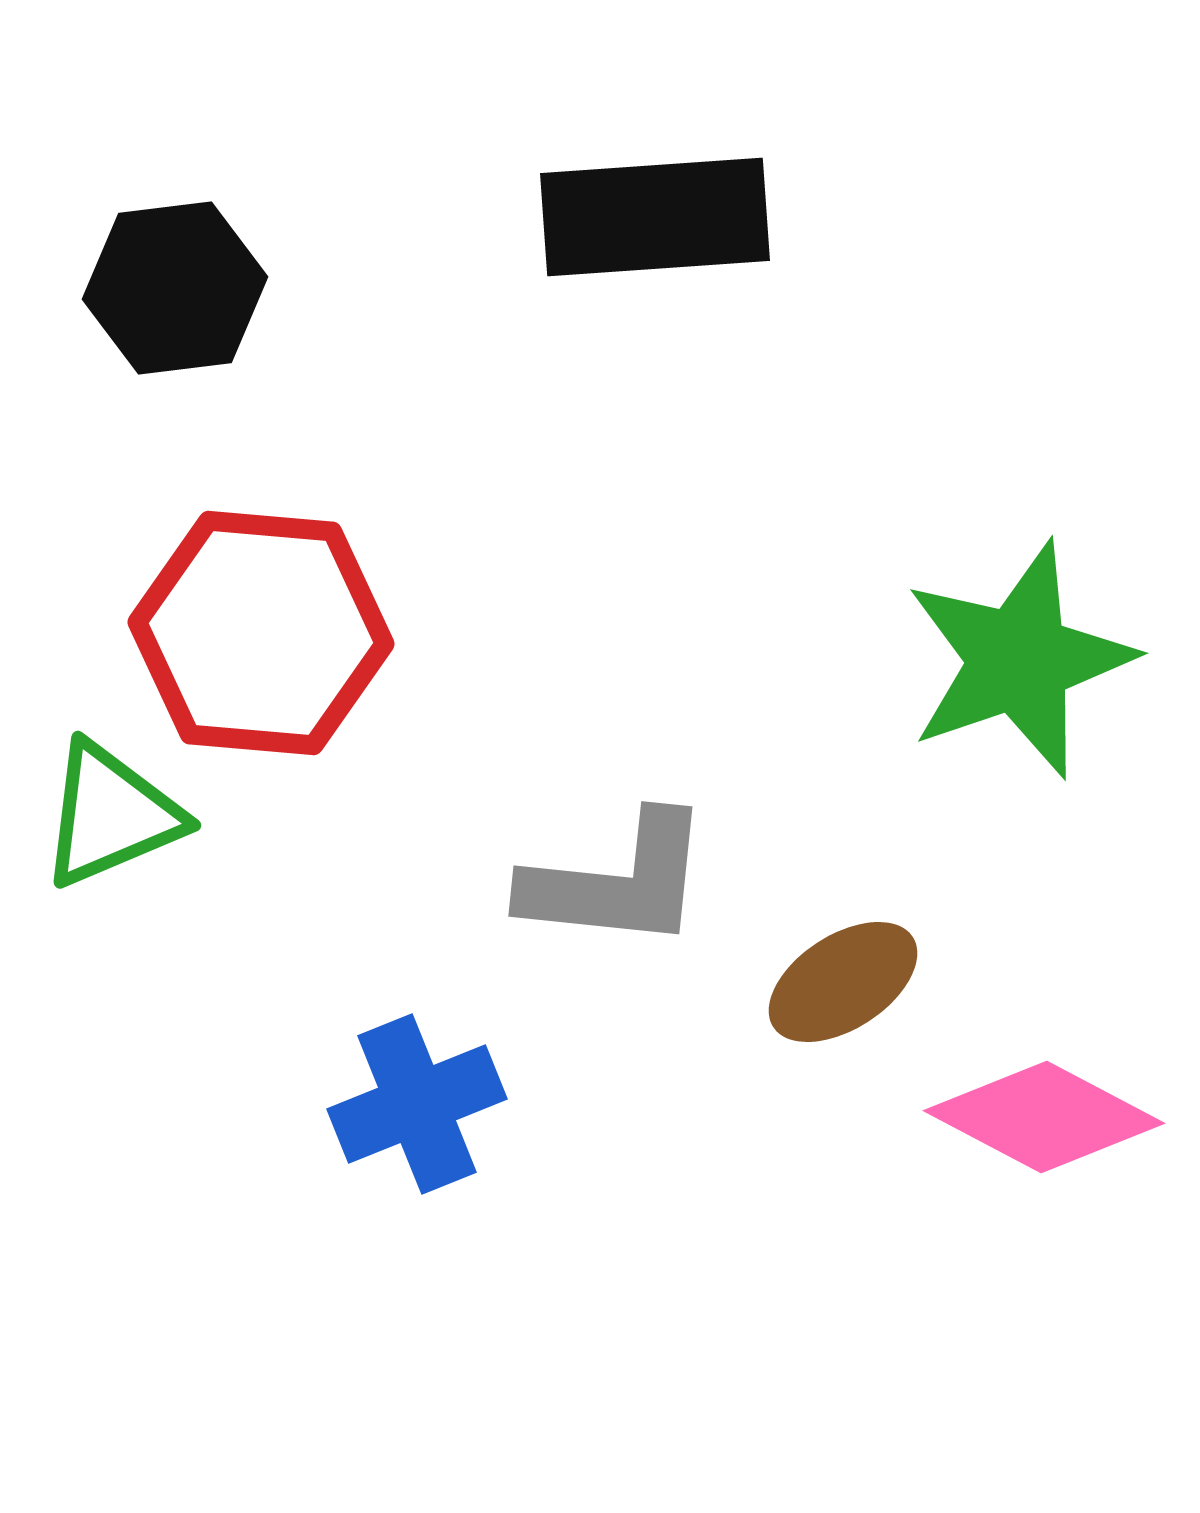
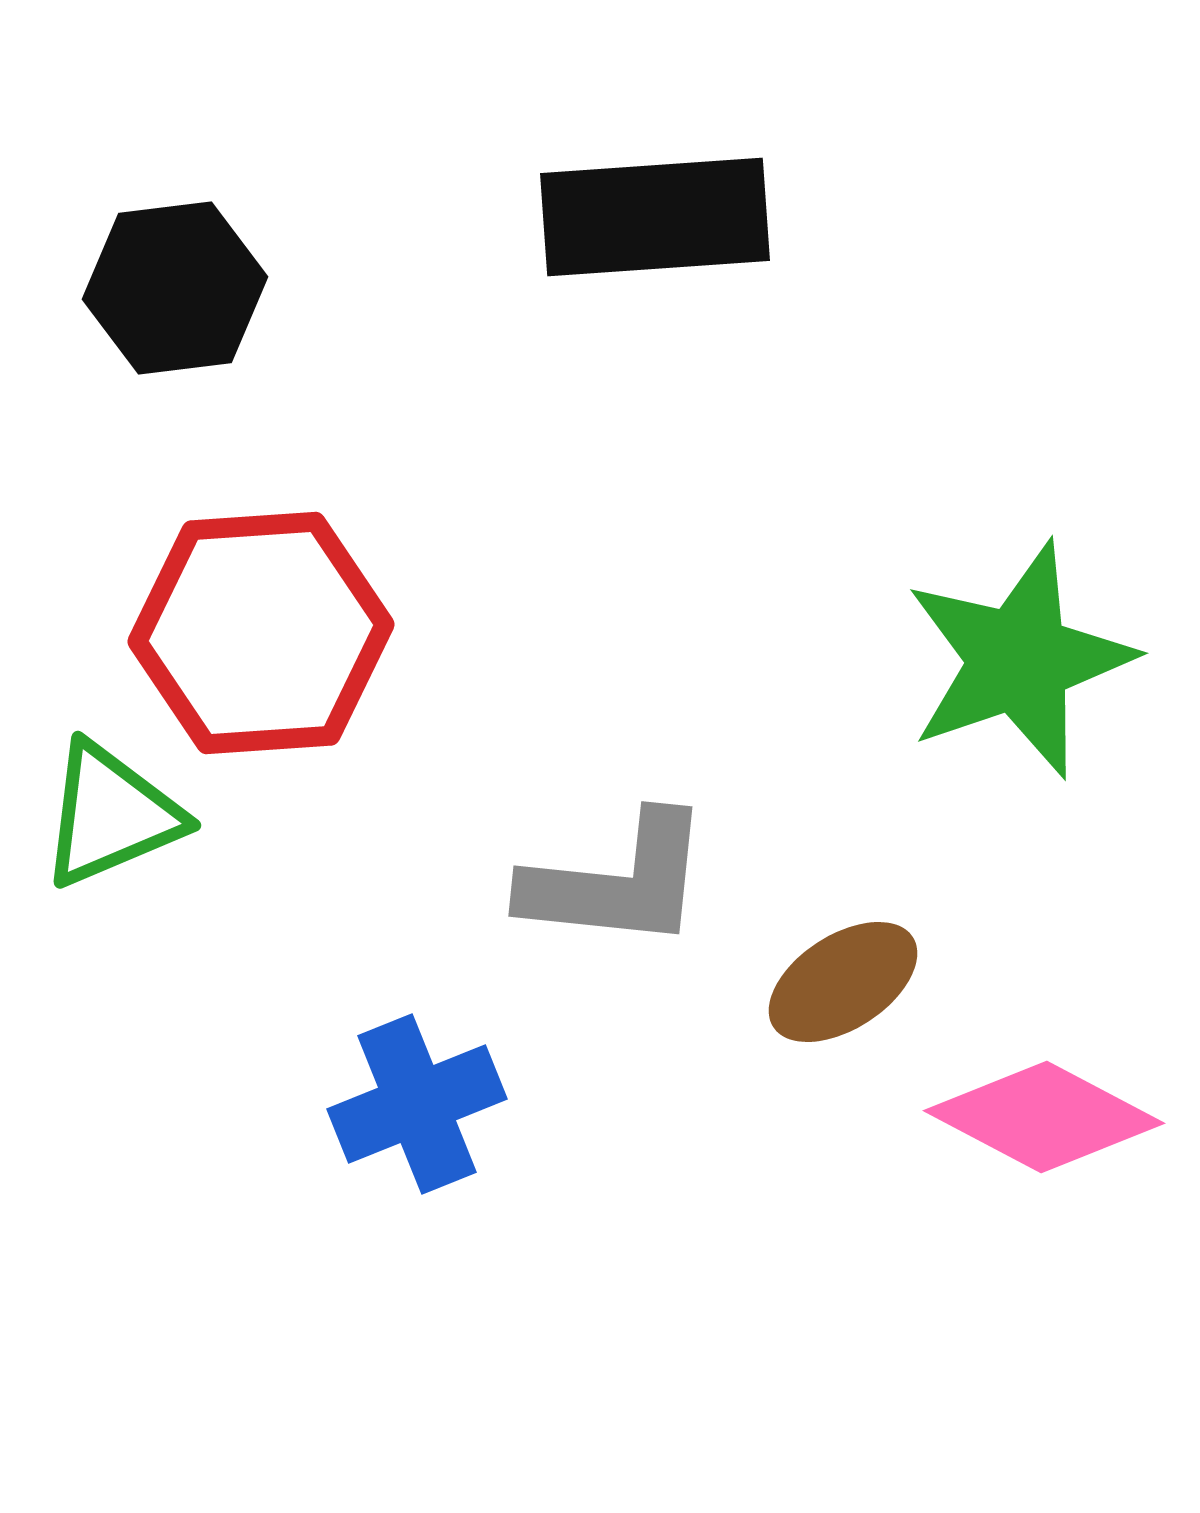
red hexagon: rotated 9 degrees counterclockwise
